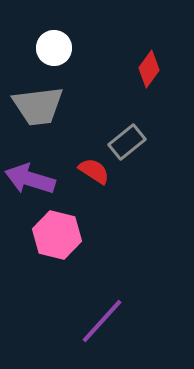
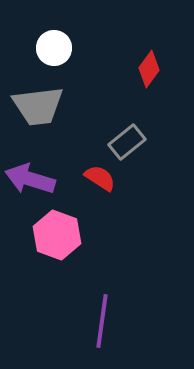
red semicircle: moved 6 px right, 7 px down
pink hexagon: rotated 6 degrees clockwise
purple line: rotated 34 degrees counterclockwise
